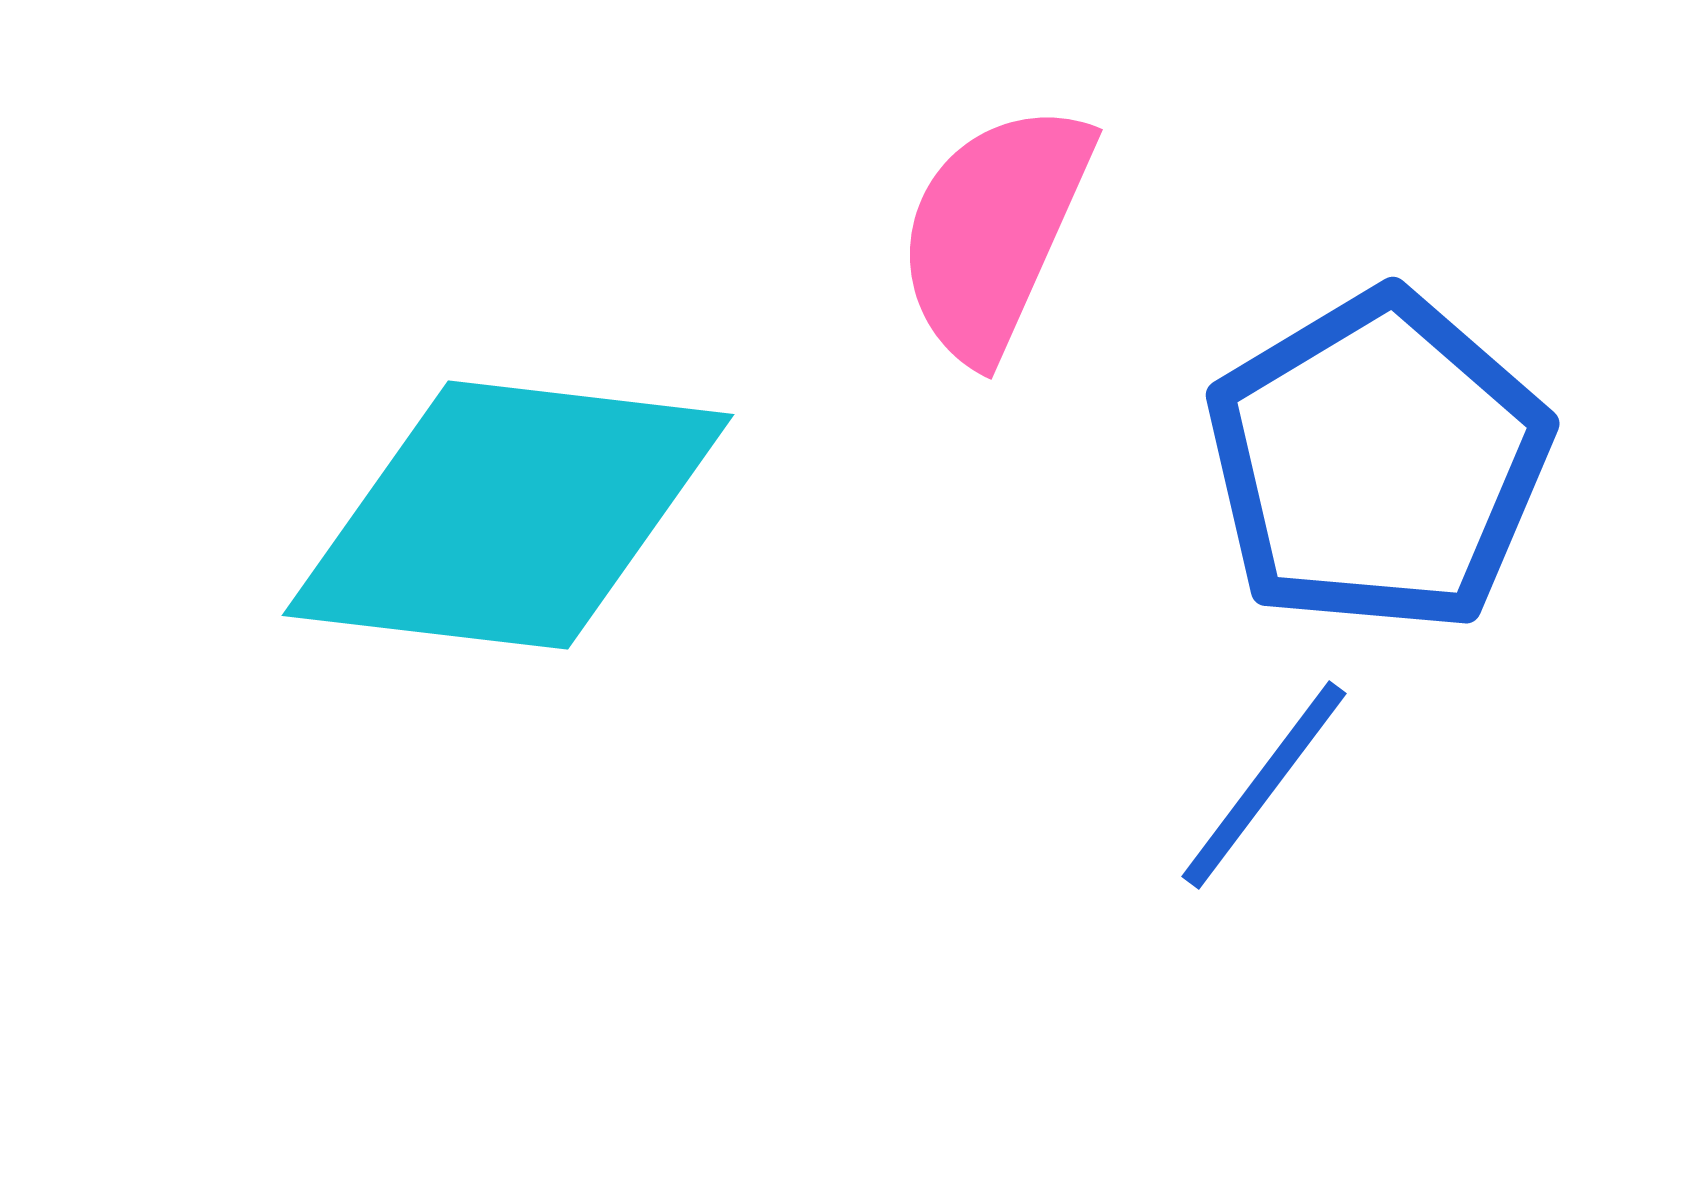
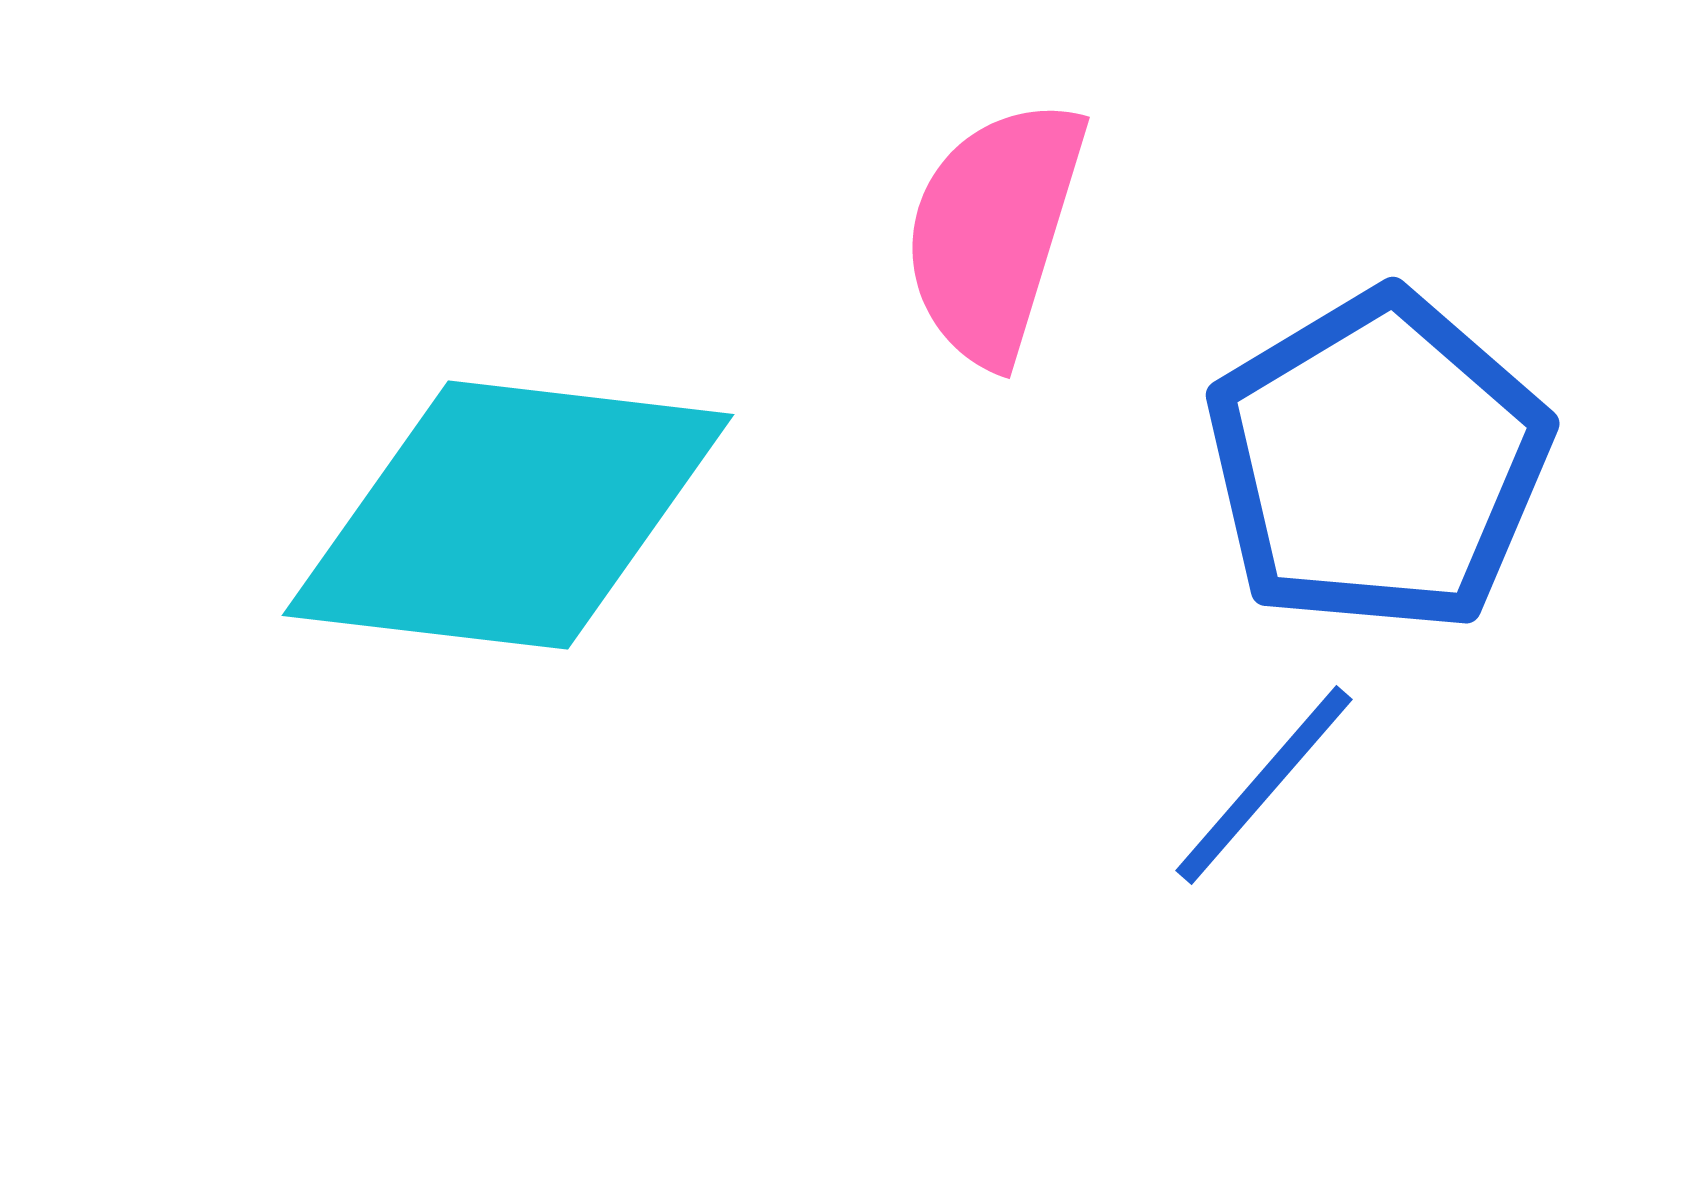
pink semicircle: rotated 7 degrees counterclockwise
blue line: rotated 4 degrees clockwise
